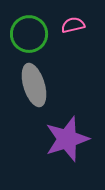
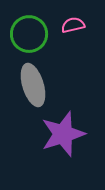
gray ellipse: moved 1 px left
purple star: moved 4 px left, 5 px up
